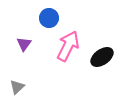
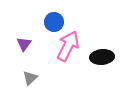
blue circle: moved 5 px right, 4 px down
black ellipse: rotated 30 degrees clockwise
gray triangle: moved 13 px right, 9 px up
